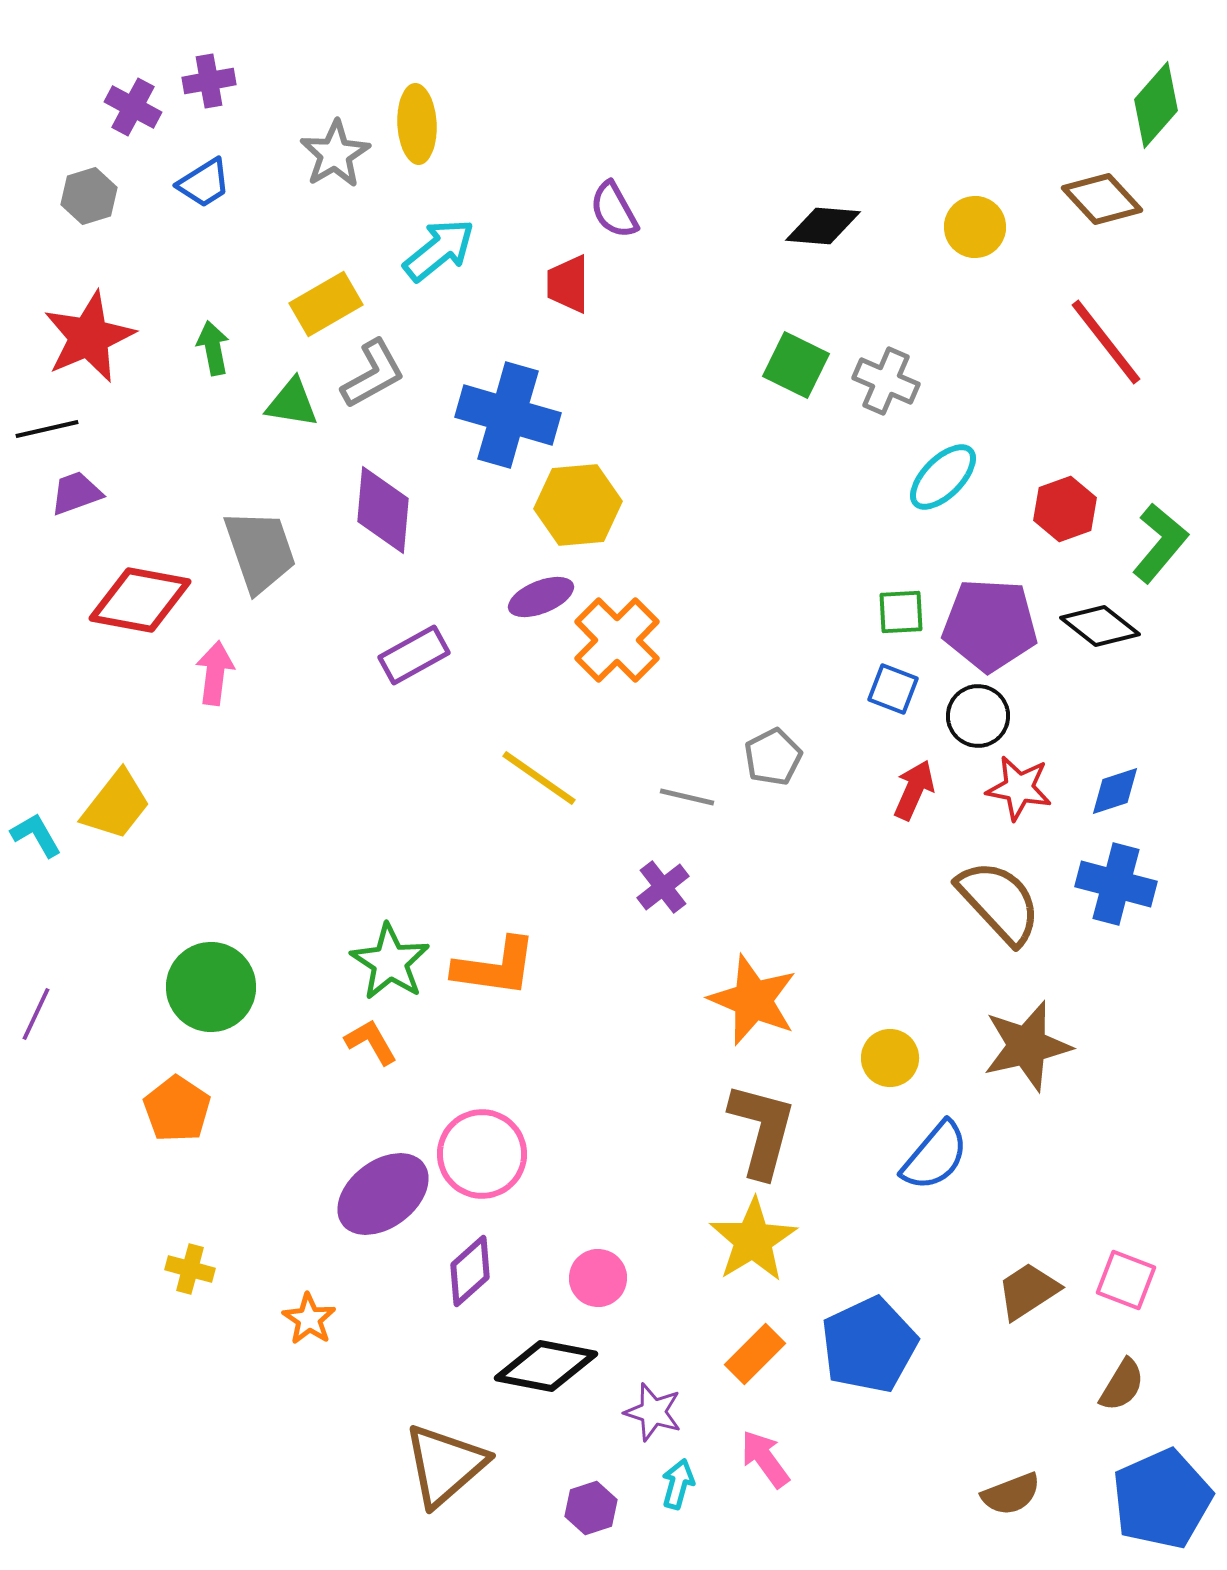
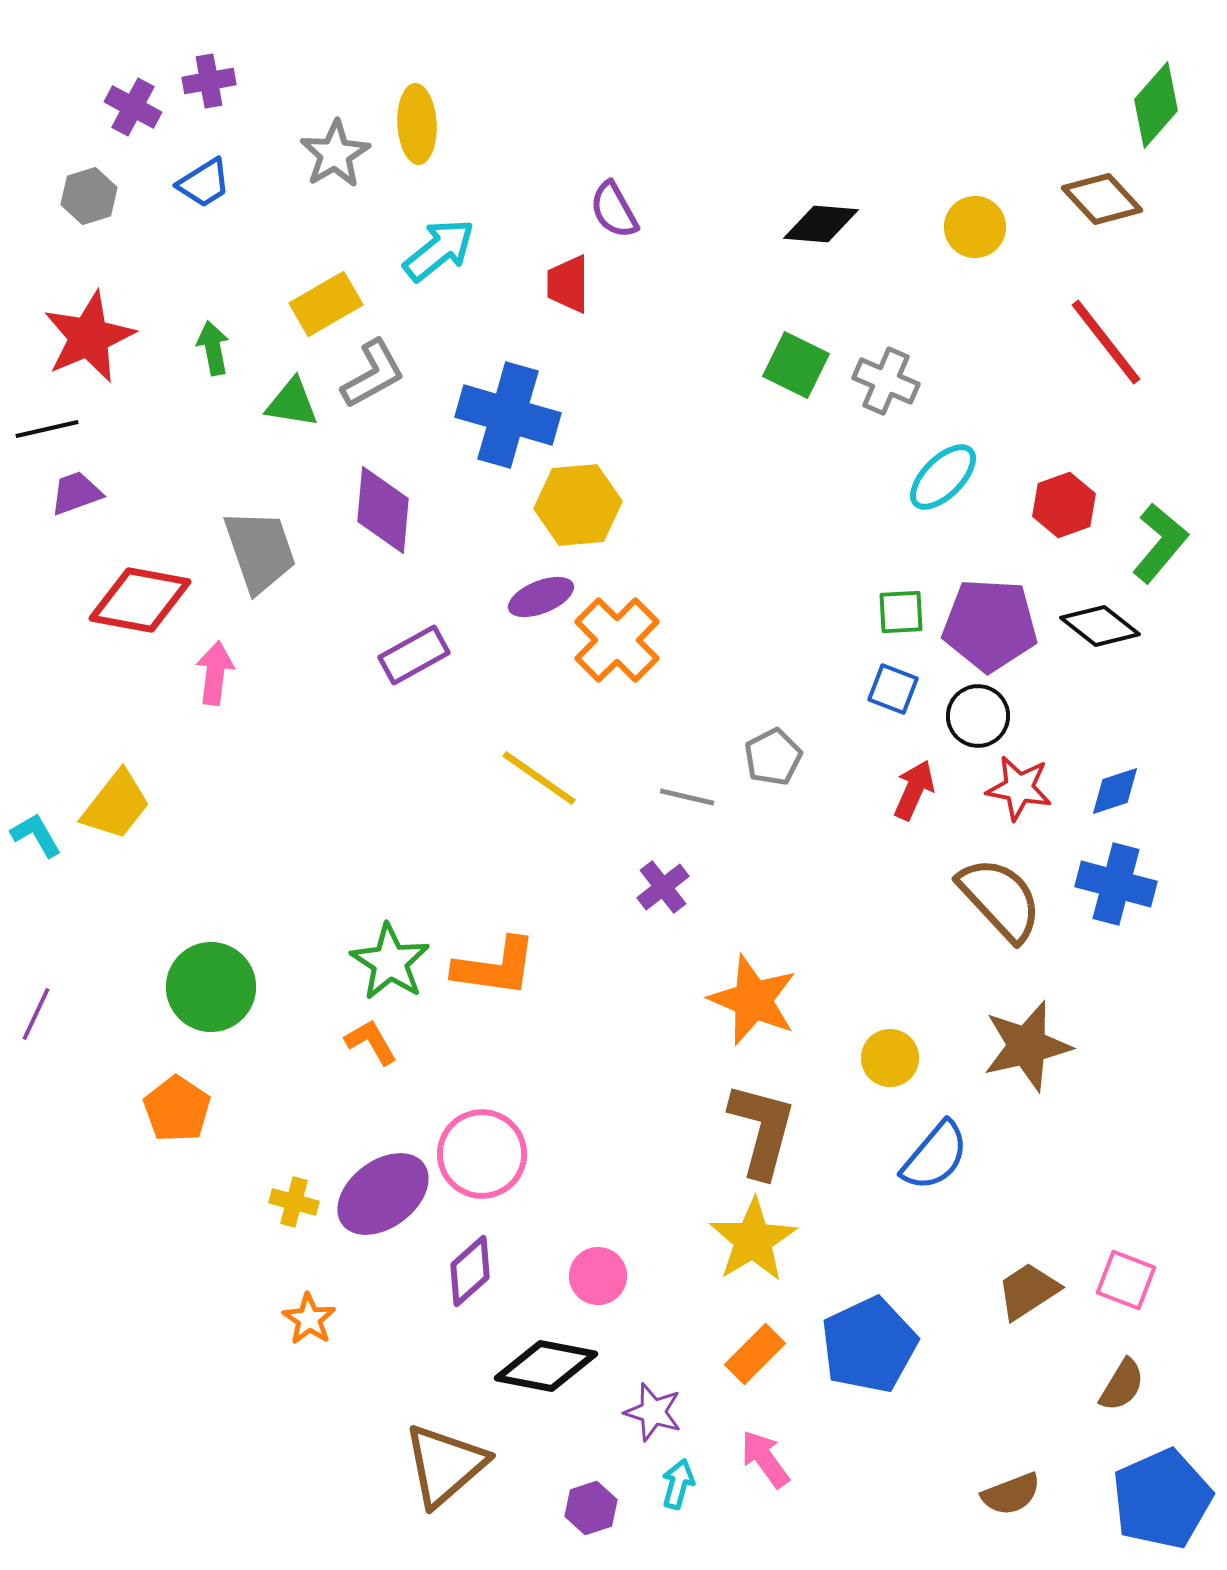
black diamond at (823, 226): moved 2 px left, 2 px up
red hexagon at (1065, 509): moved 1 px left, 4 px up
brown semicircle at (999, 902): moved 1 px right, 3 px up
yellow cross at (190, 1269): moved 104 px right, 67 px up
pink circle at (598, 1278): moved 2 px up
